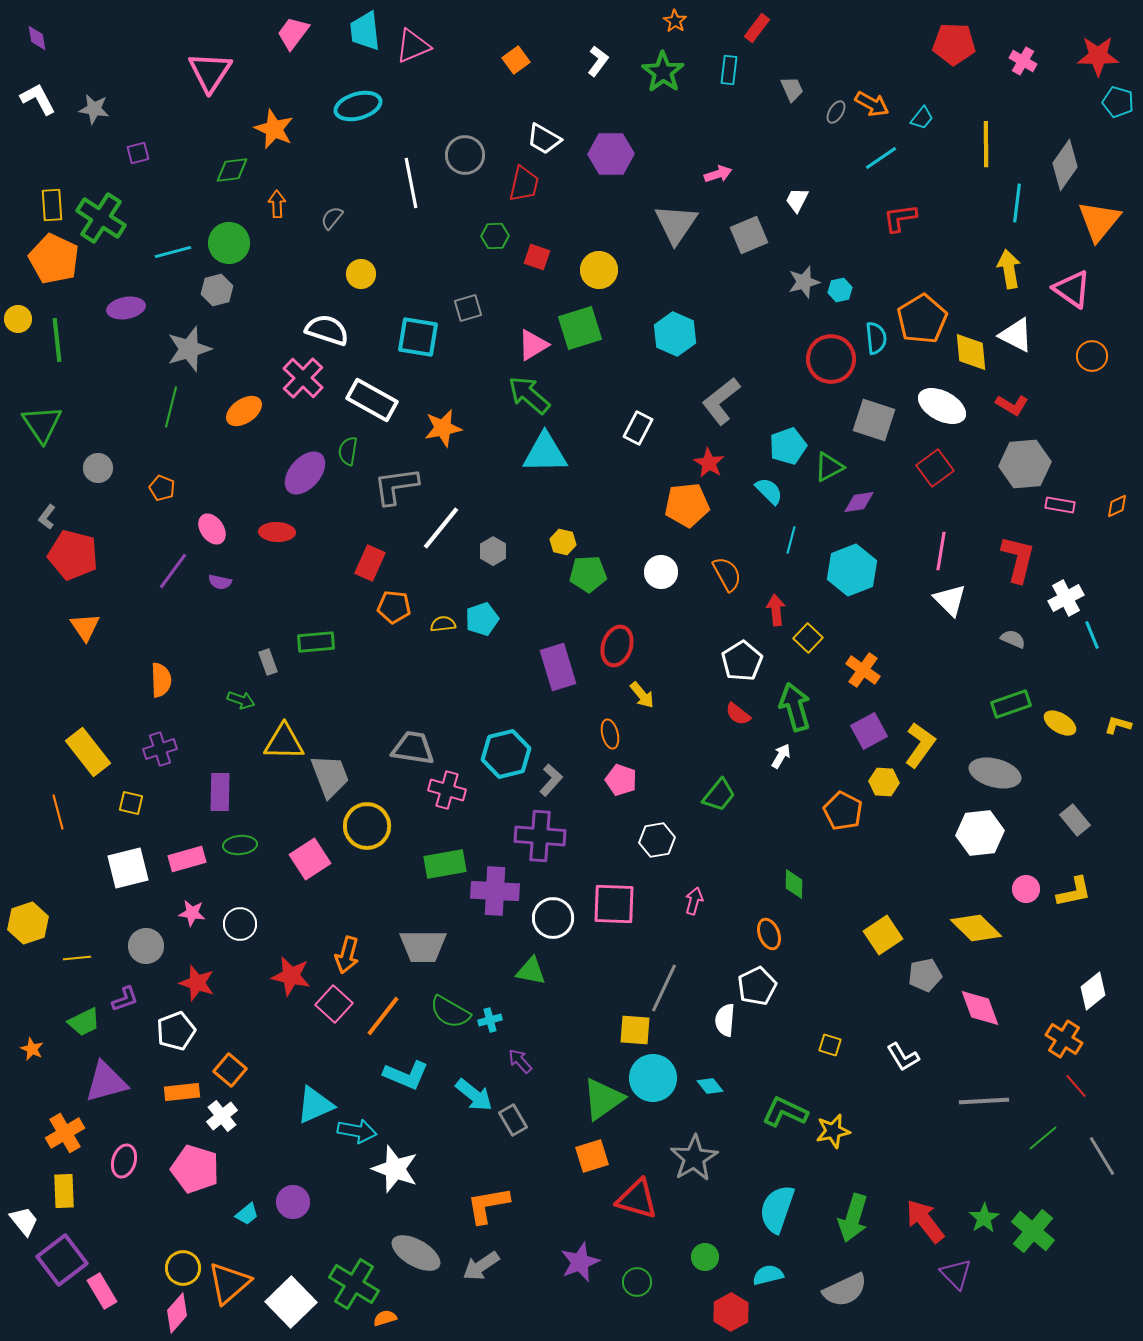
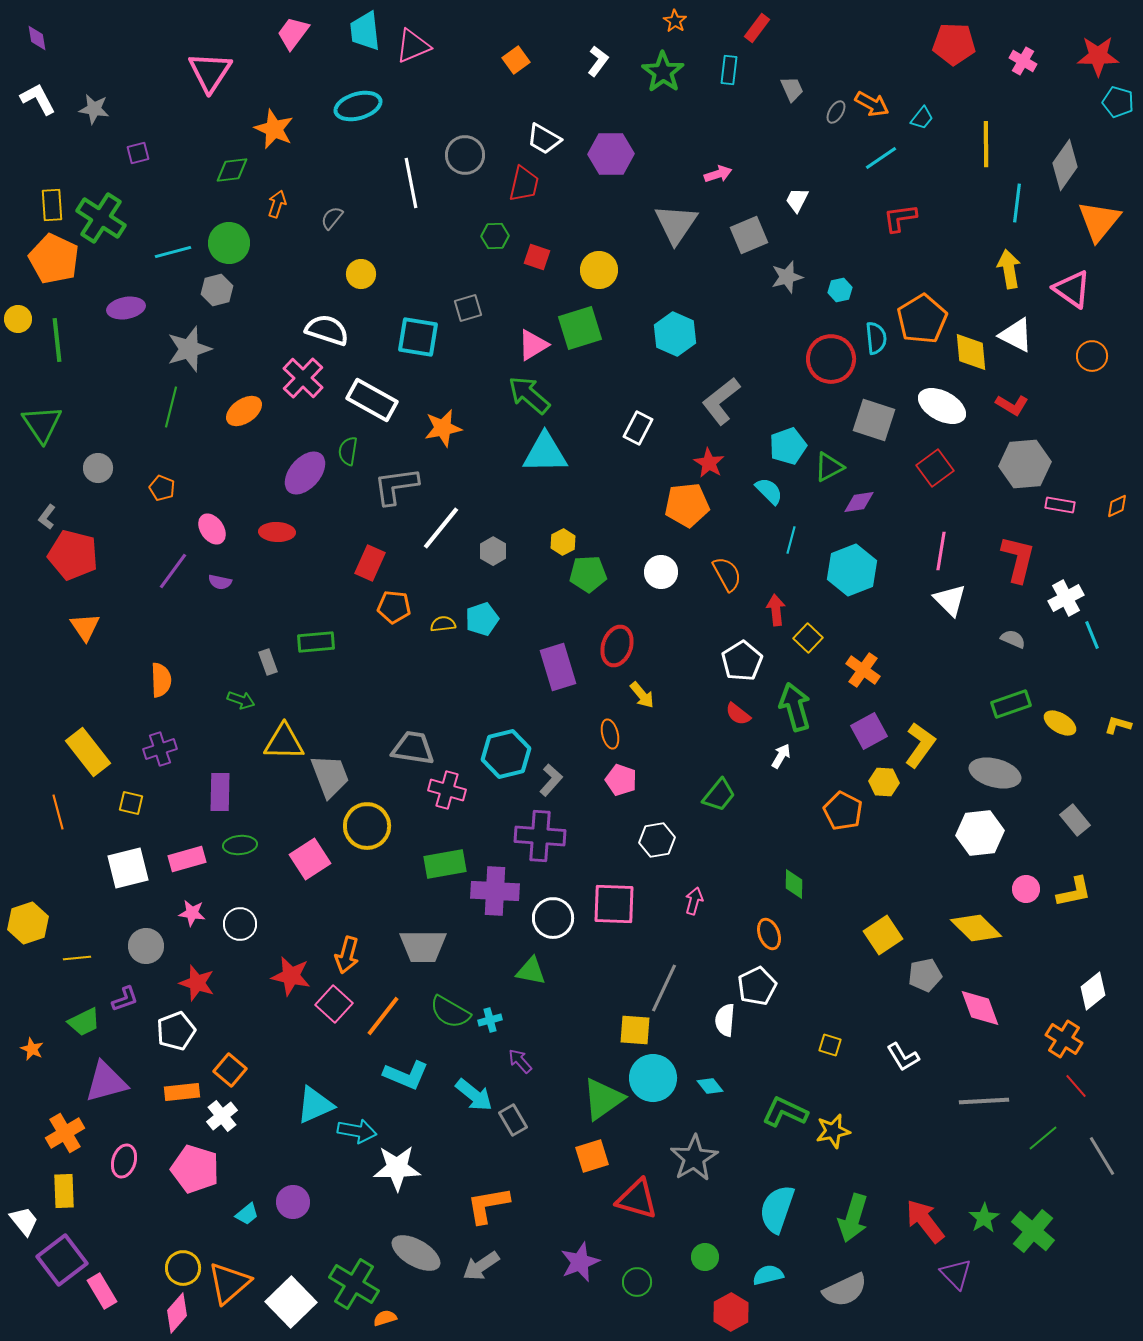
orange arrow at (277, 204): rotated 20 degrees clockwise
gray star at (804, 282): moved 17 px left, 5 px up
yellow hexagon at (563, 542): rotated 20 degrees clockwise
white star at (395, 1169): moved 2 px right, 1 px up; rotated 21 degrees counterclockwise
